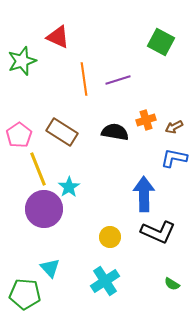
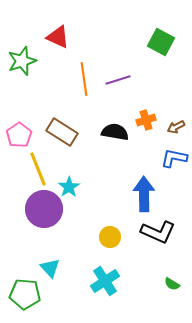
brown arrow: moved 2 px right
